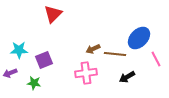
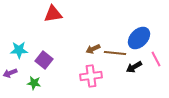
red triangle: rotated 36 degrees clockwise
brown line: moved 1 px up
purple square: rotated 30 degrees counterclockwise
pink cross: moved 5 px right, 3 px down
black arrow: moved 7 px right, 10 px up
